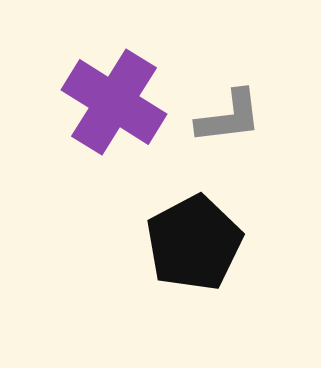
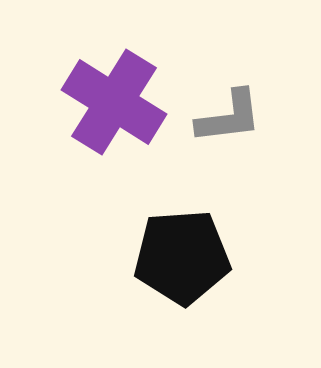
black pentagon: moved 12 px left, 14 px down; rotated 24 degrees clockwise
